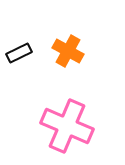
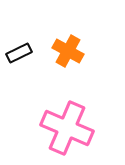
pink cross: moved 2 px down
